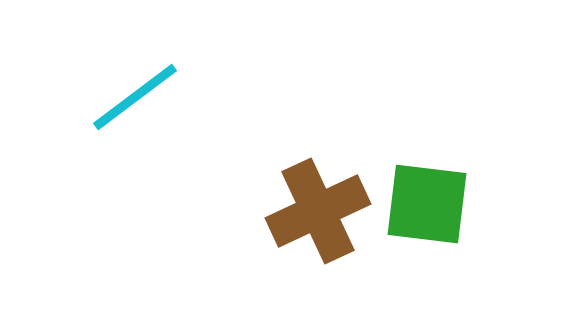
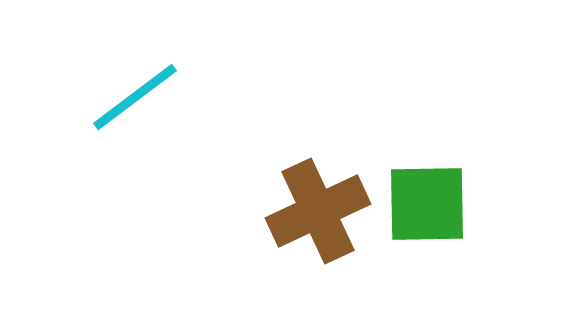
green square: rotated 8 degrees counterclockwise
